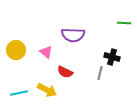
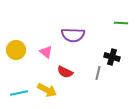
green line: moved 3 px left
gray line: moved 2 px left
